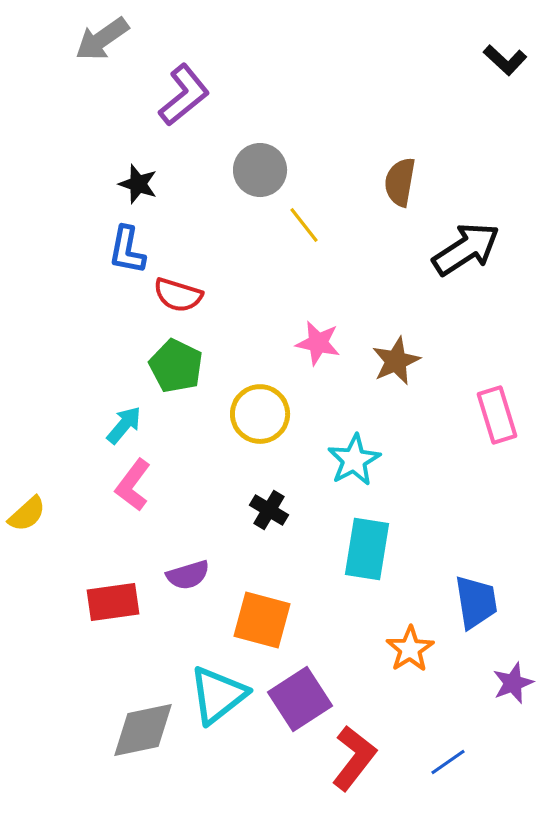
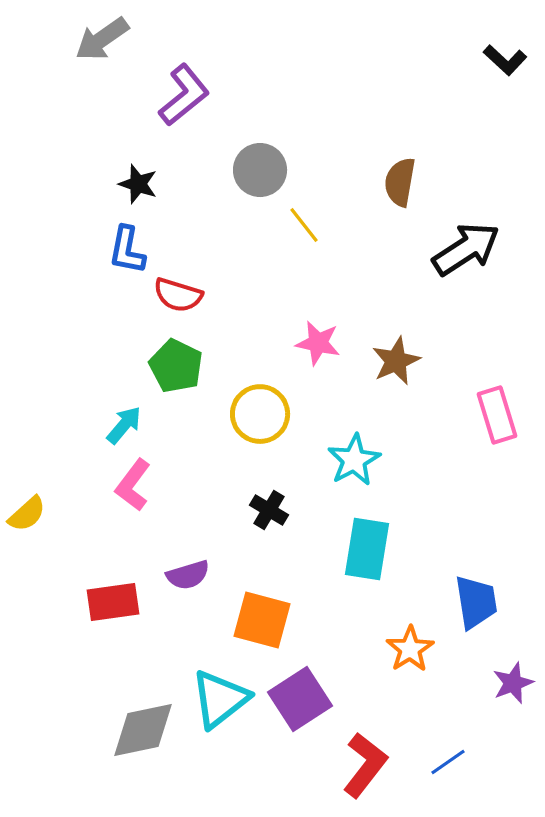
cyan triangle: moved 2 px right, 4 px down
red L-shape: moved 11 px right, 7 px down
